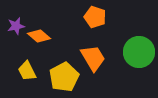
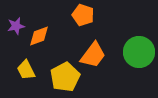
orange pentagon: moved 12 px left, 2 px up
orange diamond: rotated 60 degrees counterclockwise
orange trapezoid: moved 3 px up; rotated 68 degrees clockwise
yellow trapezoid: moved 1 px left, 1 px up
yellow pentagon: moved 1 px right
